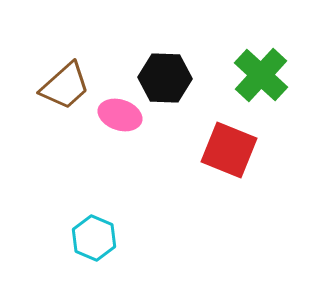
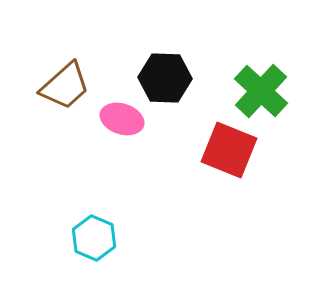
green cross: moved 16 px down
pink ellipse: moved 2 px right, 4 px down
